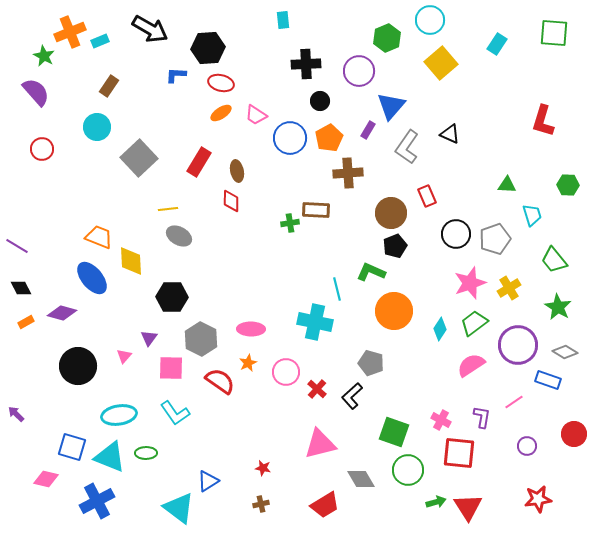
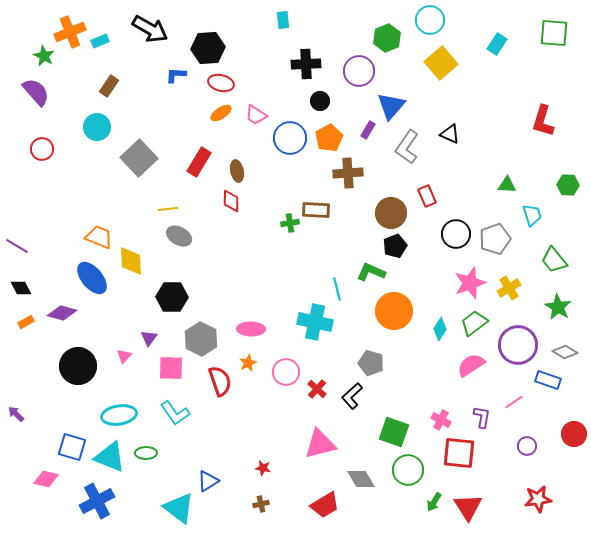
red semicircle at (220, 381): rotated 36 degrees clockwise
green arrow at (436, 502): moved 2 px left; rotated 138 degrees clockwise
